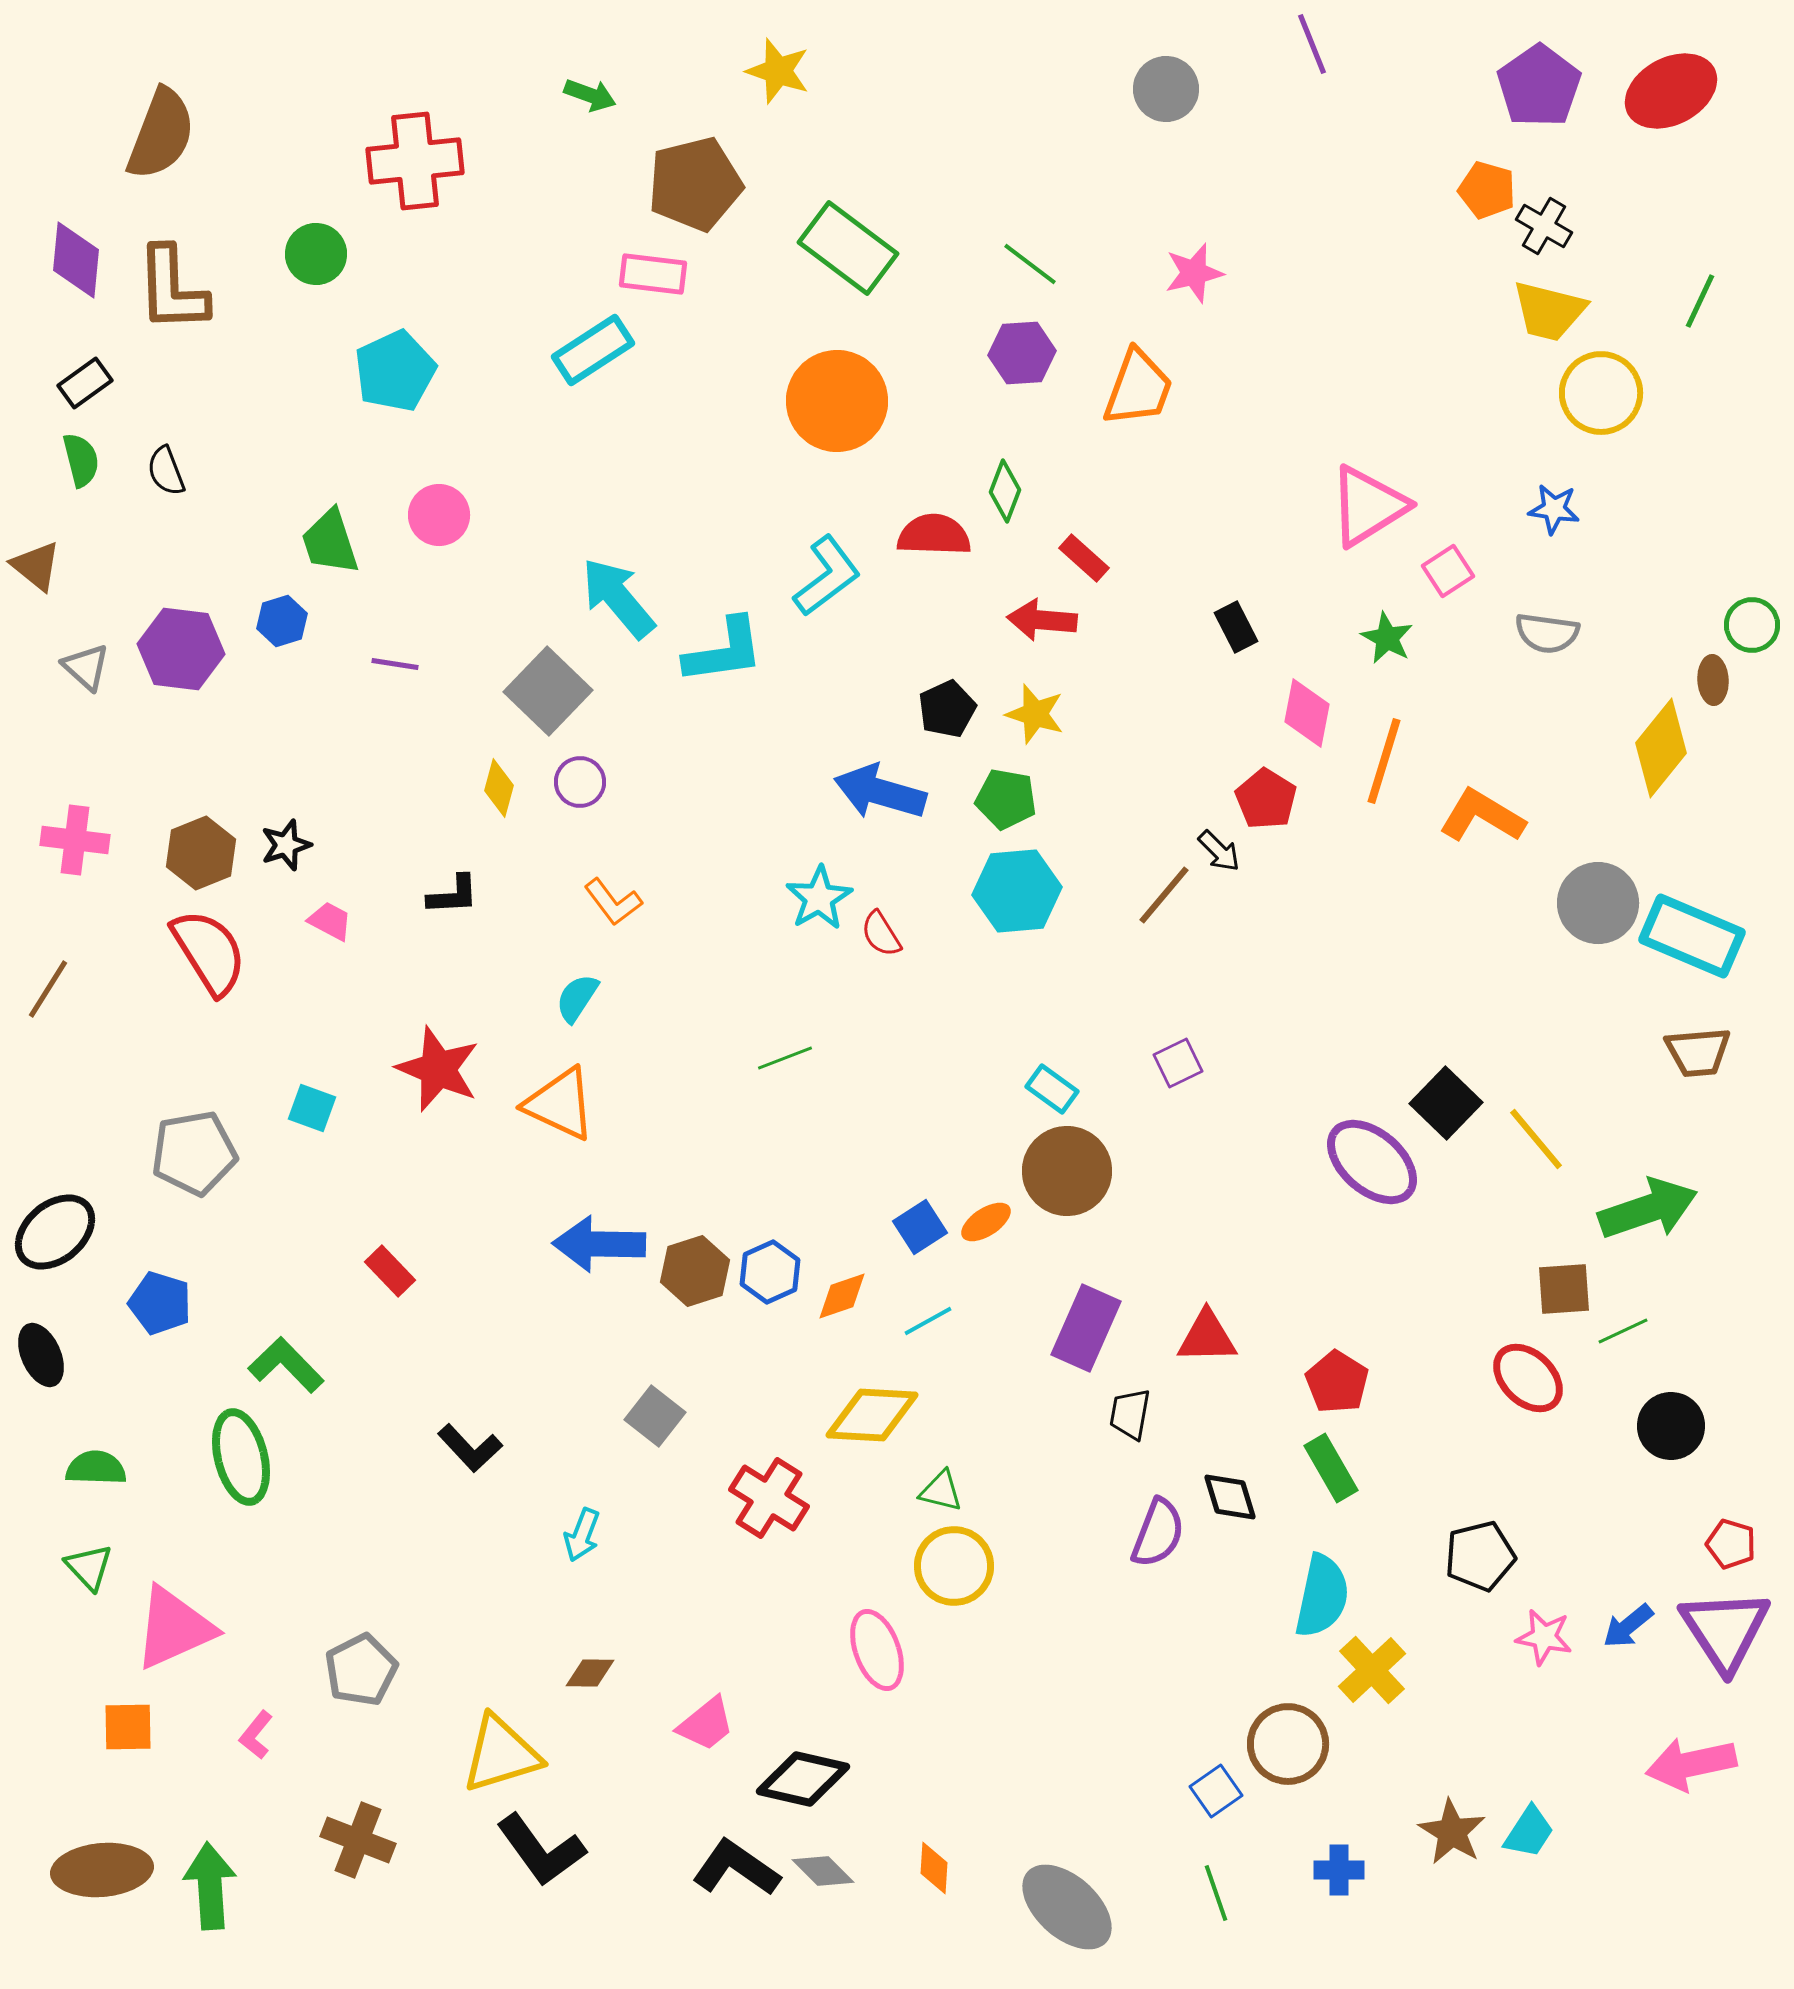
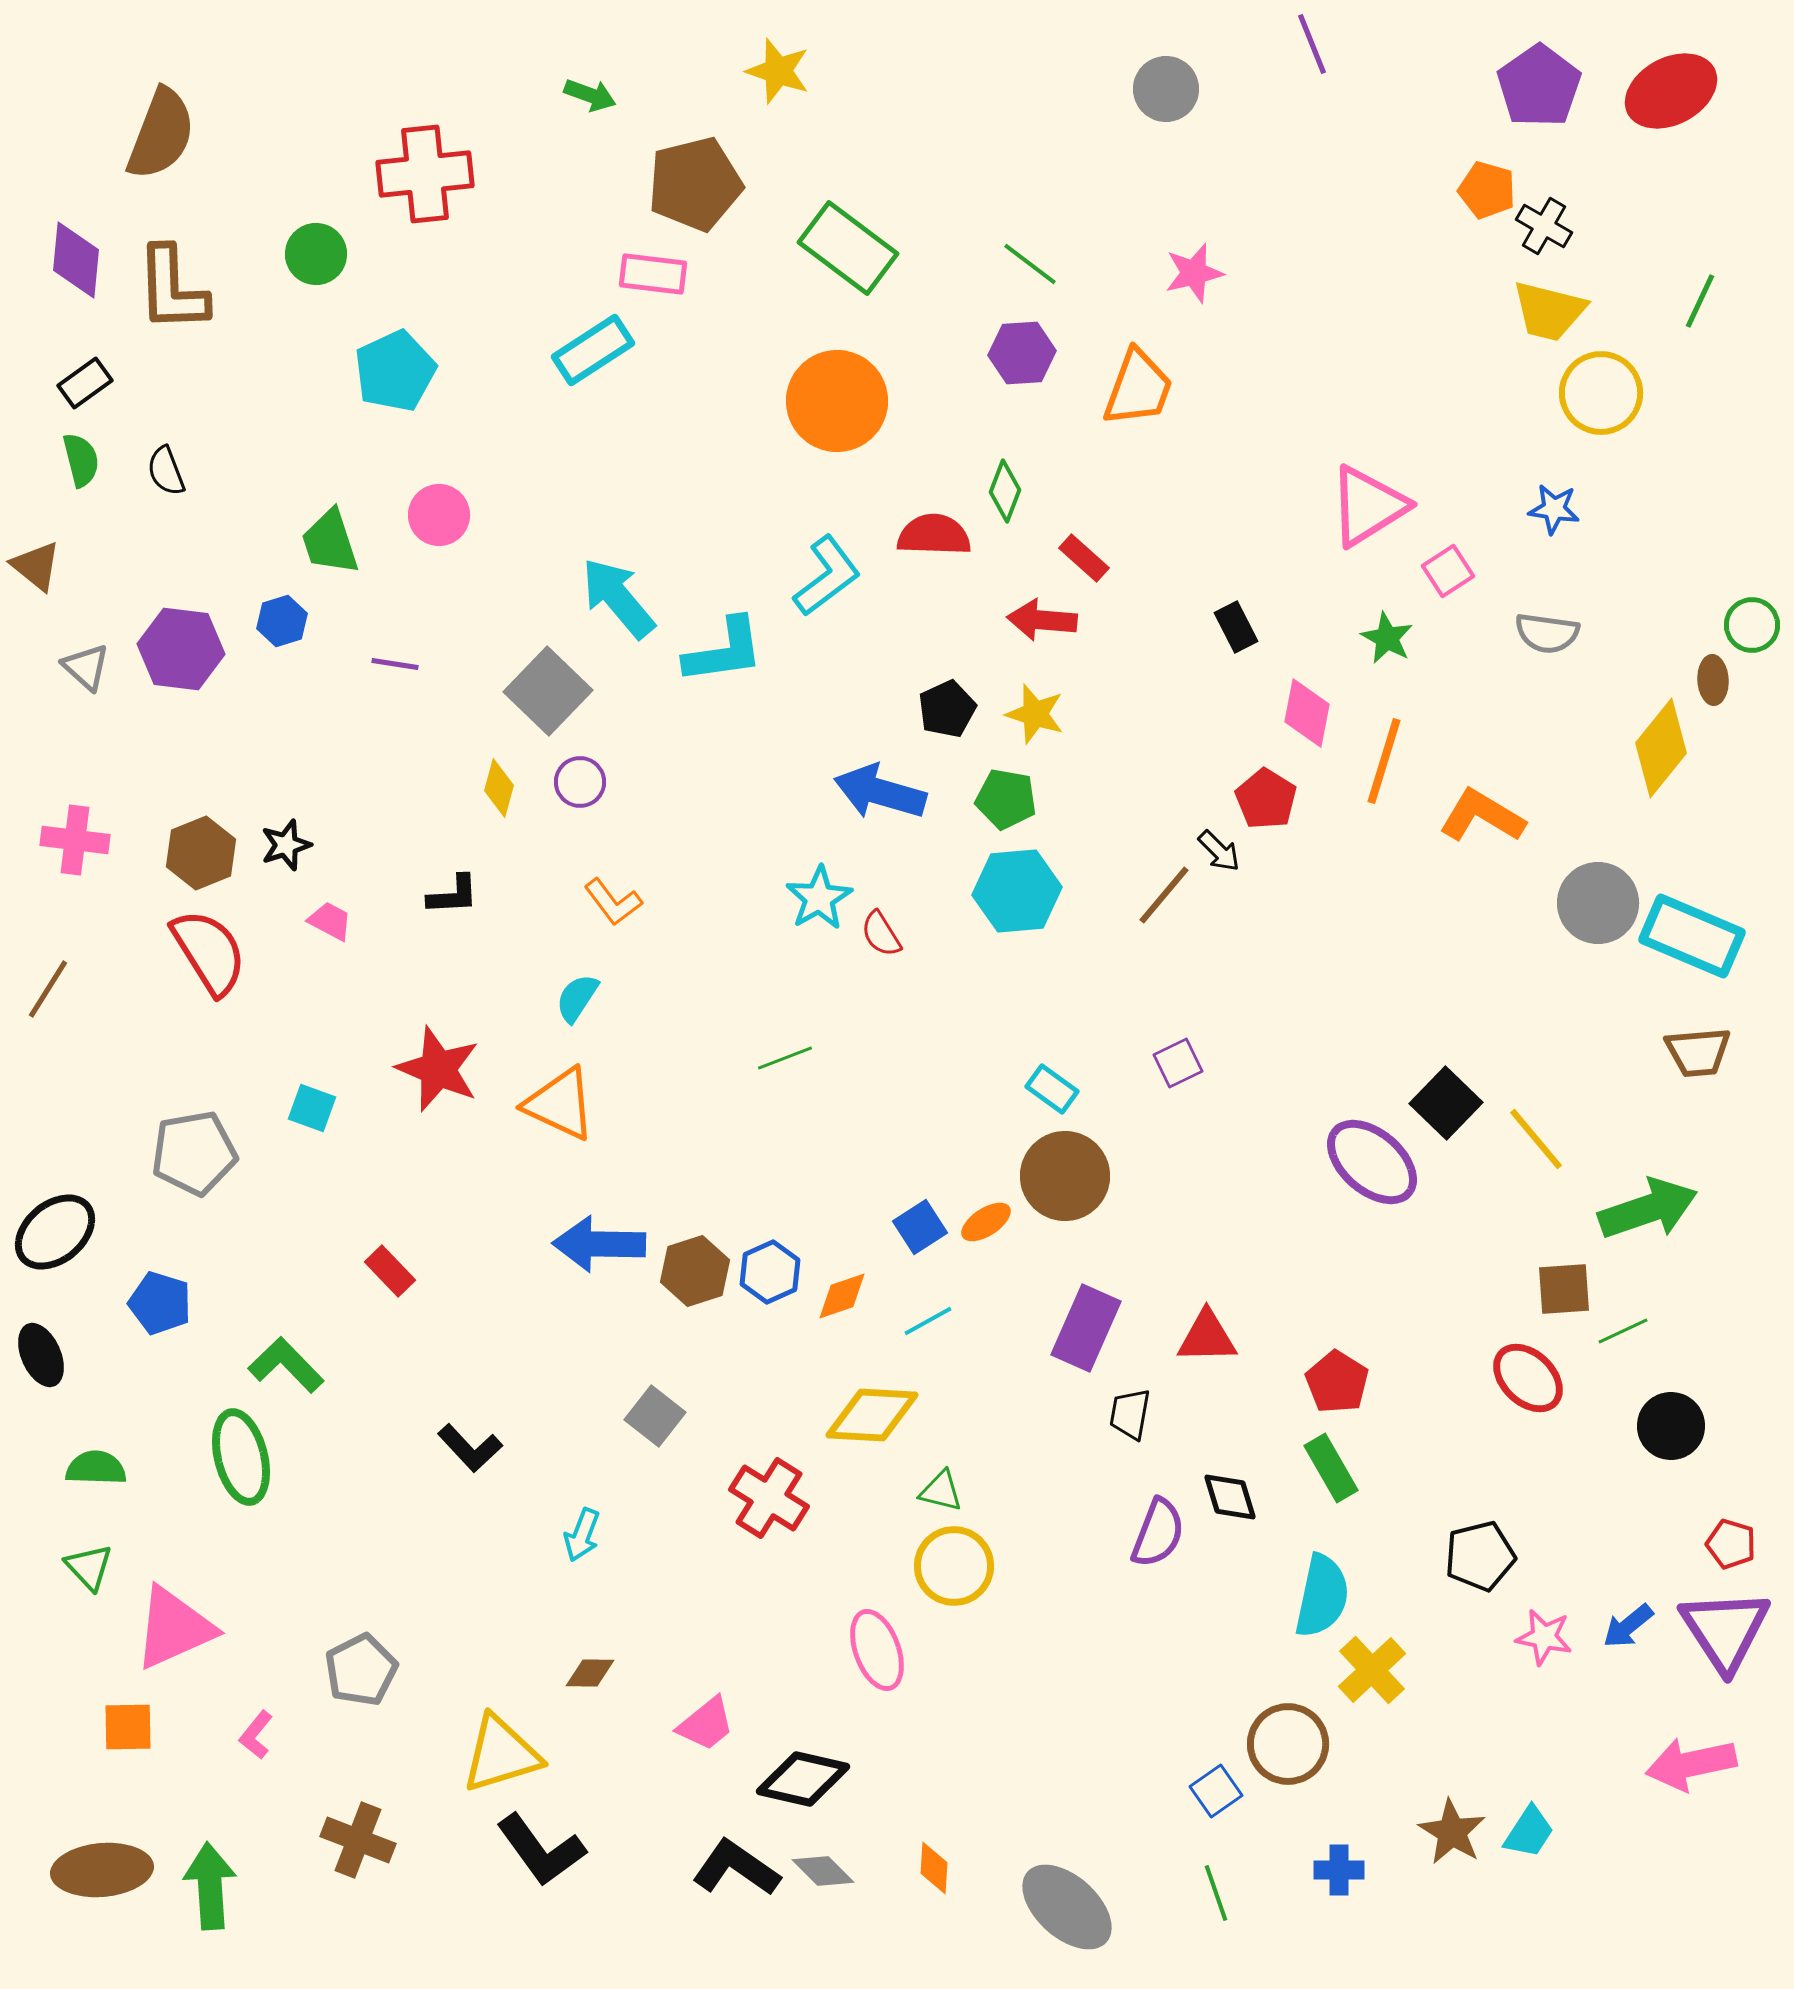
red cross at (415, 161): moved 10 px right, 13 px down
brown circle at (1067, 1171): moved 2 px left, 5 px down
